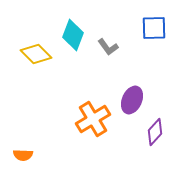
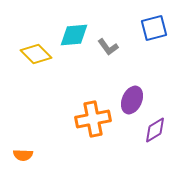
blue square: rotated 12 degrees counterclockwise
cyan diamond: moved 1 px right; rotated 64 degrees clockwise
orange cross: rotated 20 degrees clockwise
purple diamond: moved 2 px up; rotated 16 degrees clockwise
